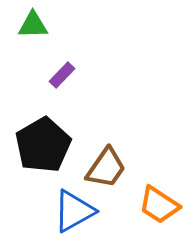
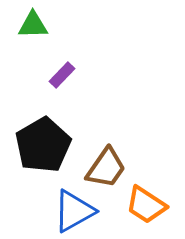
orange trapezoid: moved 13 px left
